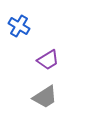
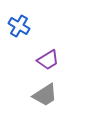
gray trapezoid: moved 2 px up
